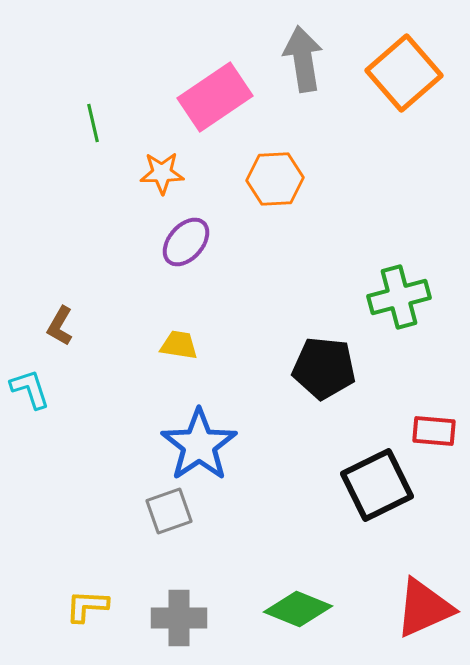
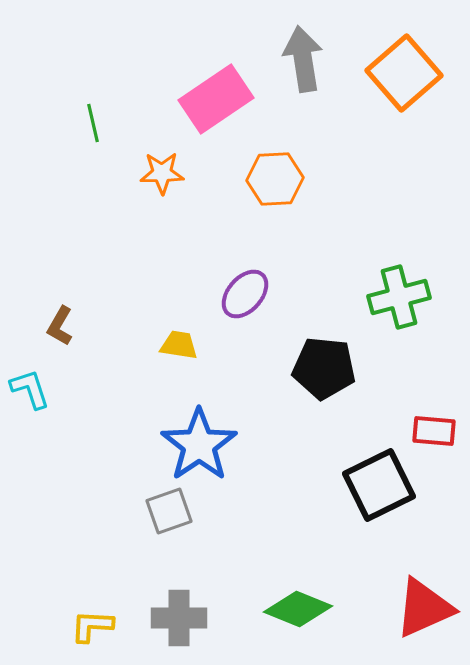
pink rectangle: moved 1 px right, 2 px down
purple ellipse: moved 59 px right, 52 px down
black square: moved 2 px right
yellow L-shape: moved 5 px right, 20 px down
